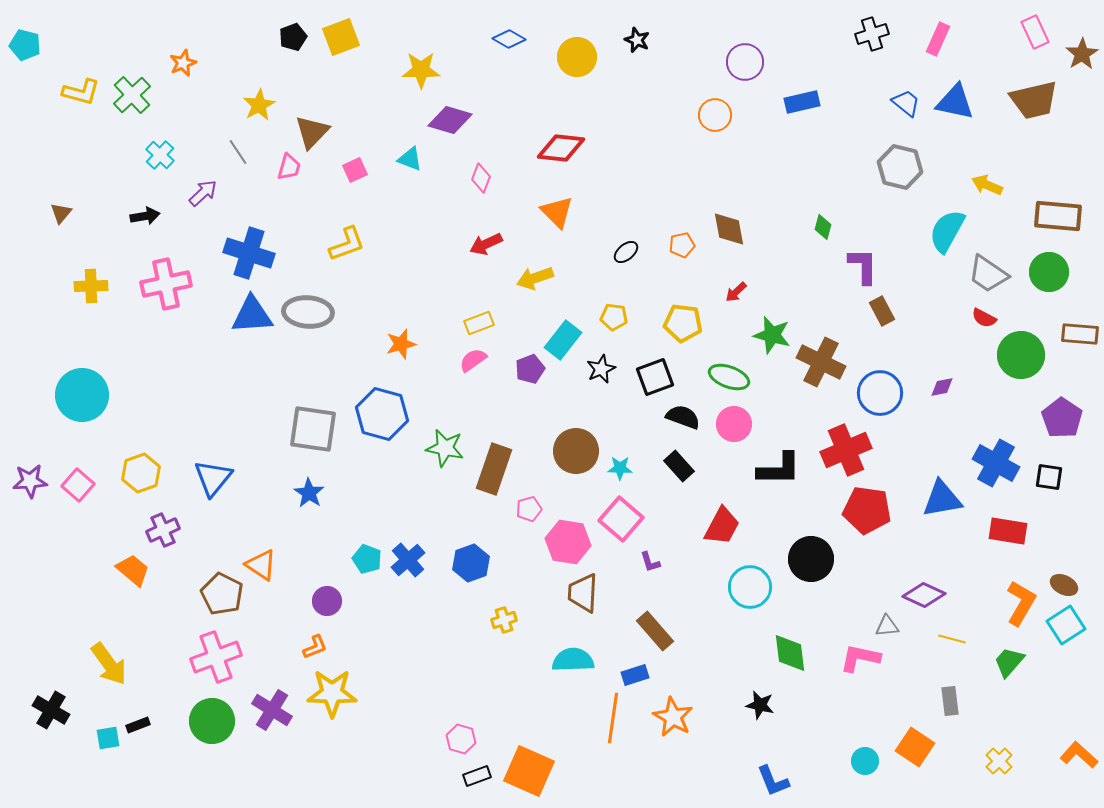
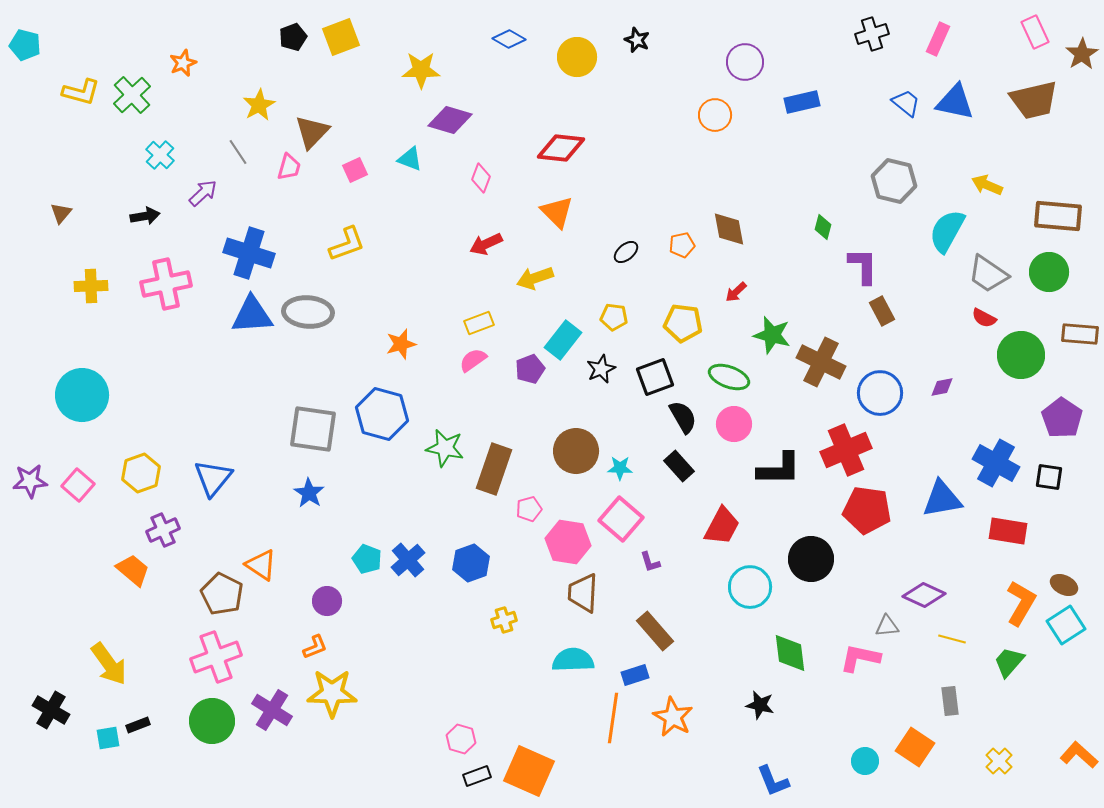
gray hexagon at (900, 167): moved 6 px left, 14 px down
black semicircle at (683, 417): rotated 40 degrees clockwise
